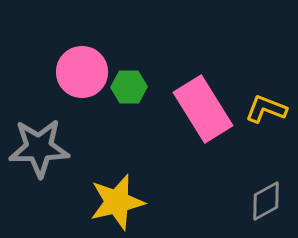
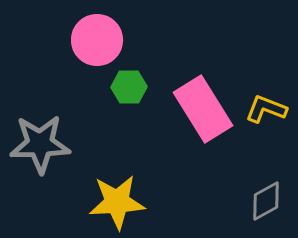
pink circle: moved 15 px right, 32 px up
gray star: moved 1 px right, 4 px up
yellow star: rotated 10 degrees clockwise
